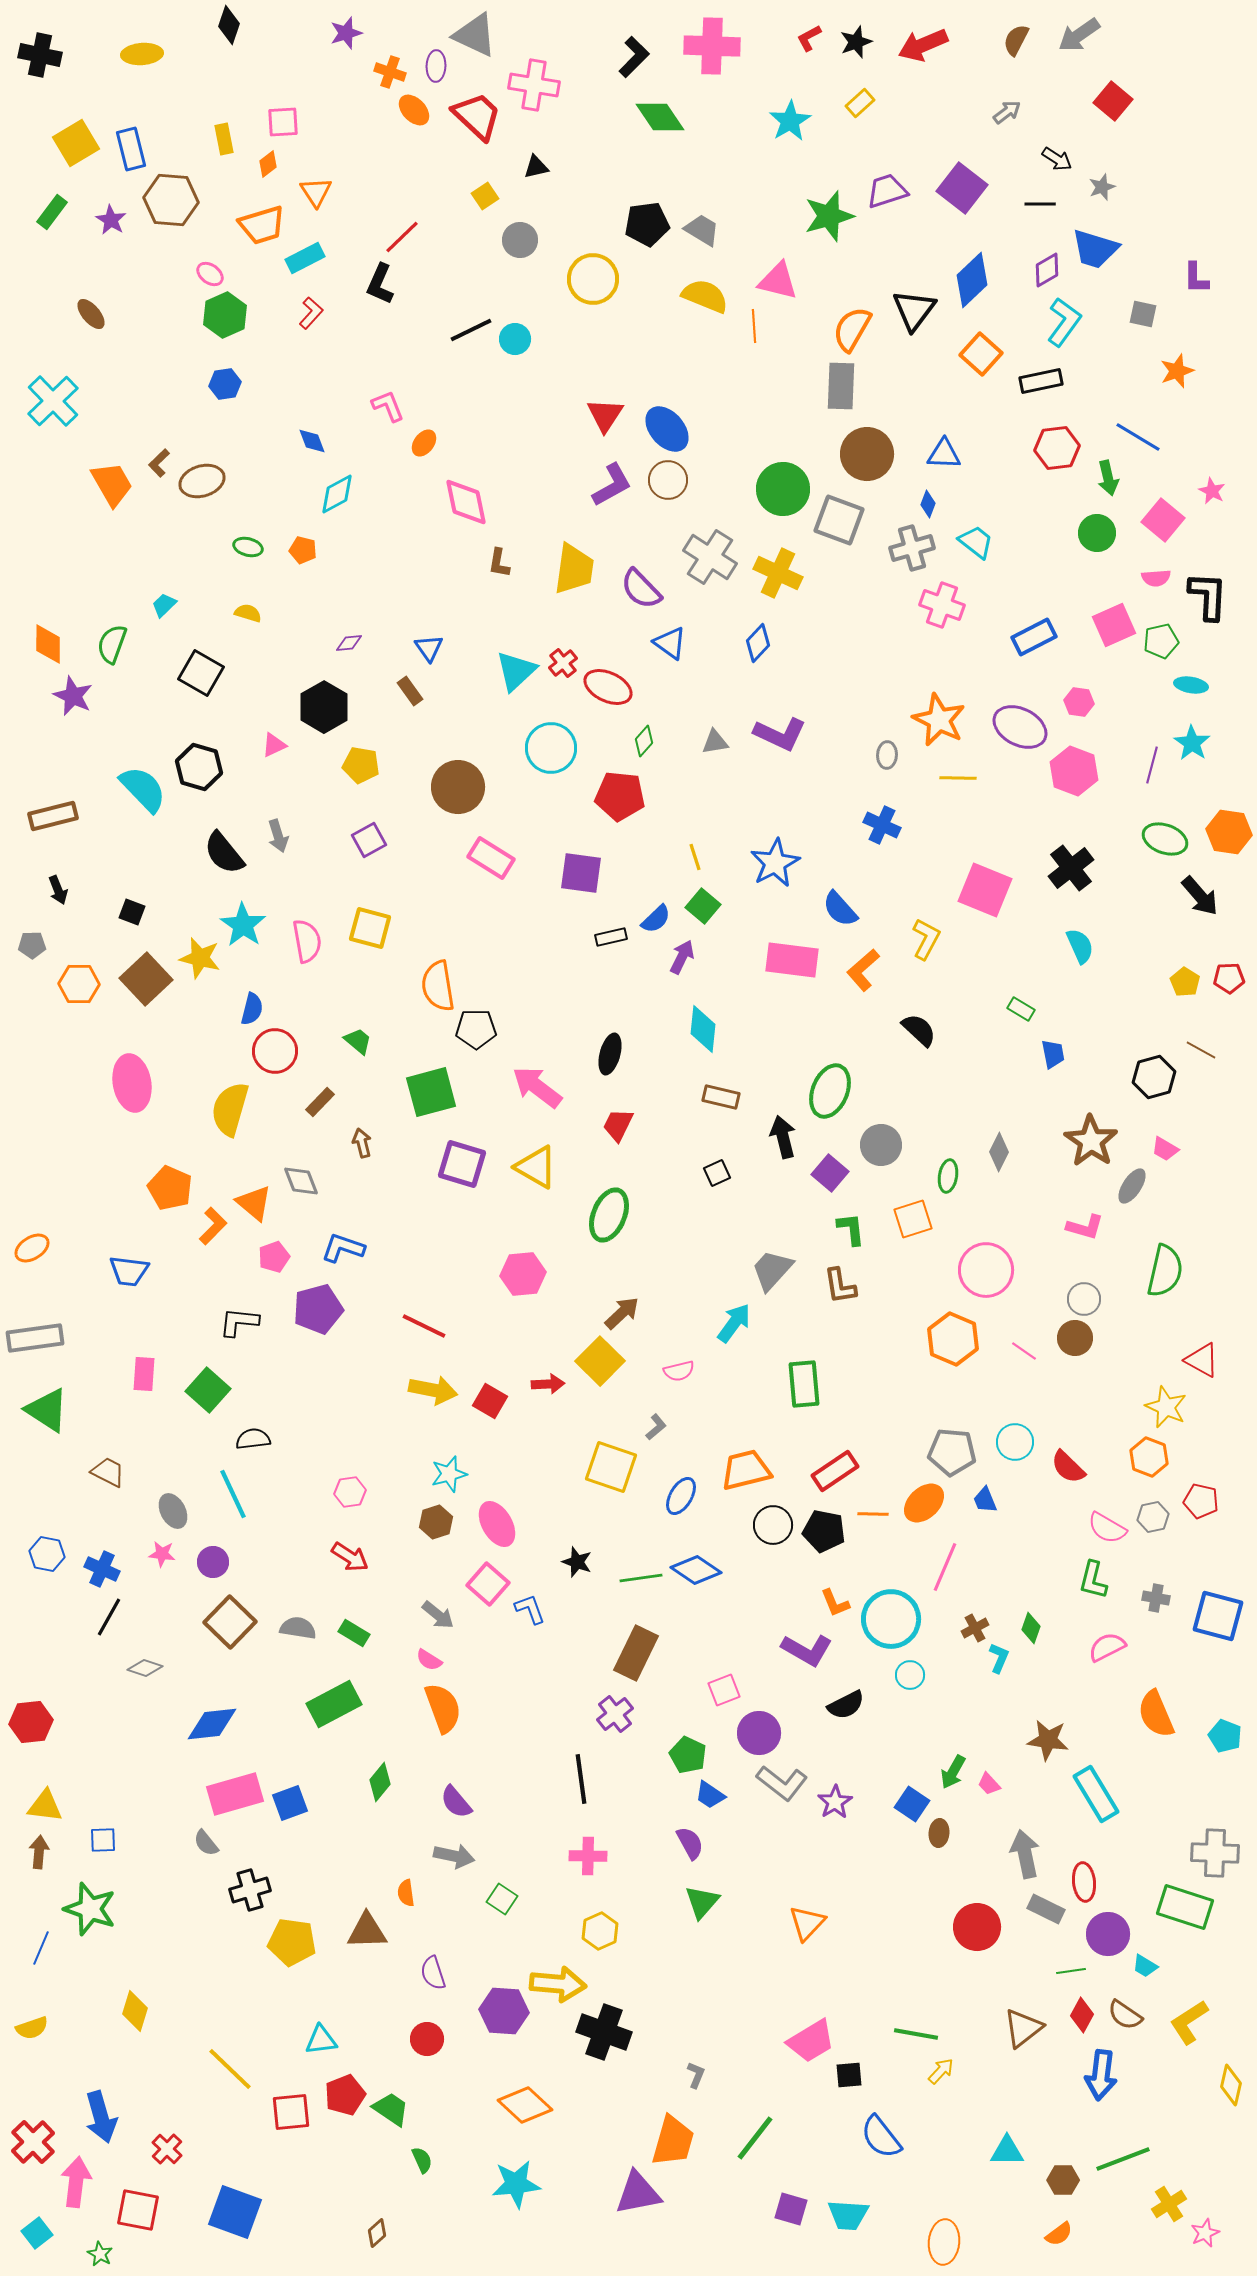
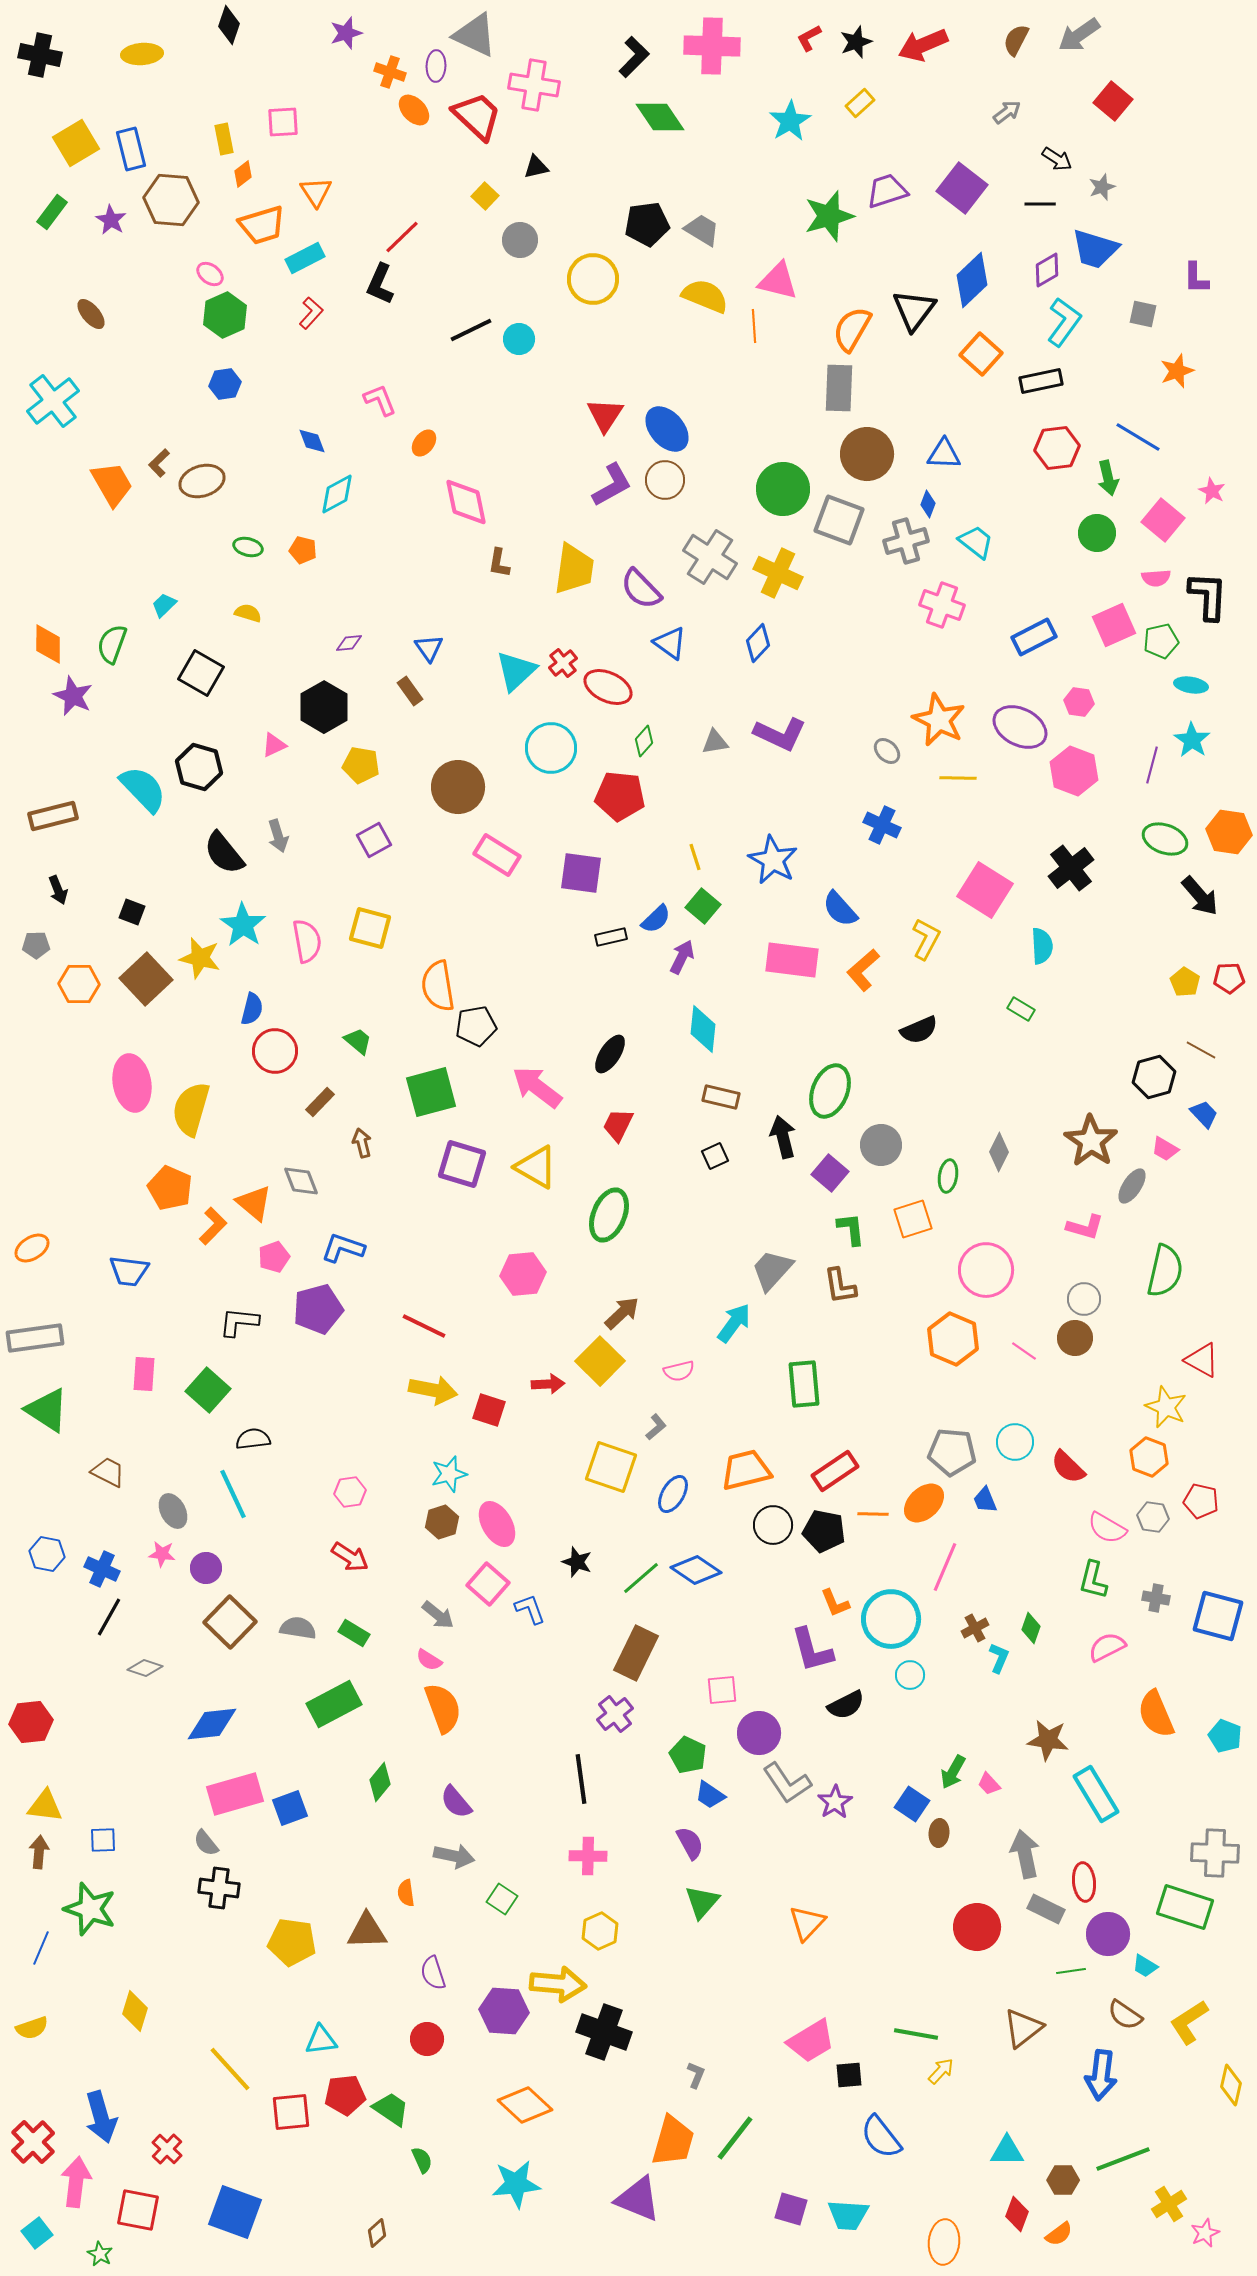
orange diamond at (268, 164): moved 25 px left, 10 px down
yellow square at (485, 196): rotated 12 degrees counterclockwise
cyan circle at (515, 339): moved 4 px right
gray rectangle at (841, 386): moved 2 px left, 2 px down
cyan cross at (53, 401): rotated 6 degrees clockwise
pink L-shape at (388, 406): moved 8 px left, 6 px up
brown circle at (668, 480): moved 3 px left
gray cross at (912, 548): moved 6 px left, 7 px up
cyan star at (1192, 743): moved 3 px up
gray ellipse at (887, 755): moved 4 px up; rotated 48 degrees counterclockwise
purple square at (369, 840): moved 5 px right
pink rectangle at (491, 858): moved 6 px right, 3 px up
blue star at (775, 863): moved 2 px left, 3 px up; rotated 15 degrees counterclockwise
pink square at (985, 890): rotated 10 degrees clockwise
gray pentagon at (32, 945): moved 4 px right
cyan semicircle at (1080, 946): moved 38 px left; rotated 21 degrees clockwise
black pentagon at (476, 1029): moved 3 px up; rotated 9 degrees counterclockwise
black semicircle at (919, 1030): rotated 114 degrees clockwise
black ellipse at (610, 1054): rotated 18 degrees clockwise
blue trapezoid at (1053, 1054): moved 151 px right, 60 px down; rotated 32 degrees counterclockwise
yellow semicircle at (230, 1109): moved 39 px left
black square at (717, 1173): moved 2 px left, 17 px up
red square at (490, 1401): moved 1 px left, 9 px down; rotated 12 degrees counterclockwise
blue ellipse at (681, 1496): moved 8 px left, 2 px up
gray hexagon at (1153, 1517): rotated 20 degrees clockwise
brown hexagon at (436, 1522): moved 6 px right
purple circle at (213, 1562): moved 7 px left, 6 px down
green line at (641, 1578): rotated 33 degrees counterclockwise
purple L-shape at (807, 1650): moved 5 px right; rotated 45 degrees clockwise
pink square at (724, 1690): moved 2 px left; rotated 16 degrees clockwise
gray L-shape at (782, 1783): moved 5 px right; rotated 18 degrees clockwise
blue square at (290, 1803): moved 5 px down
black cross at (250, 1890): moved 31 px left, 2 px up; rotated 24 degrees clockwise
red diamond at (1082, 2015): moved 65 px left, 199 px down; rotated 8 degrees counterclockwise
yellow line at (230, 2069): rotated 4 degrees clockwise
red pentagon at (345, 2095): rotated 15 degrees clockwise
green line at (755, 2138): moved 20 px left
purple triangle at (638, 2193): moved 6 px down; rotated 33 degrees clockwise
